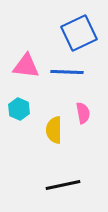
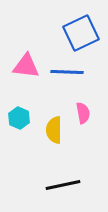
blue square: moved 2 px right
cyan hexagon: moved 9 px down
